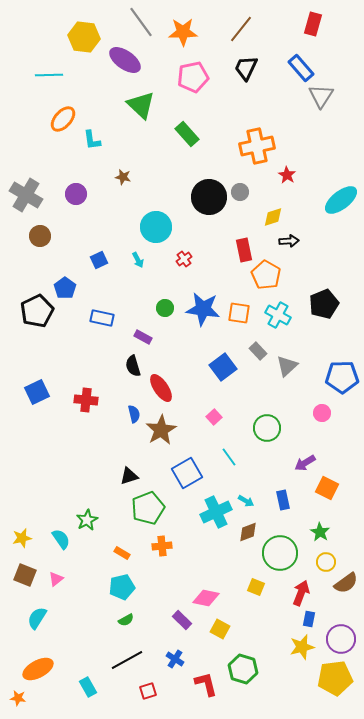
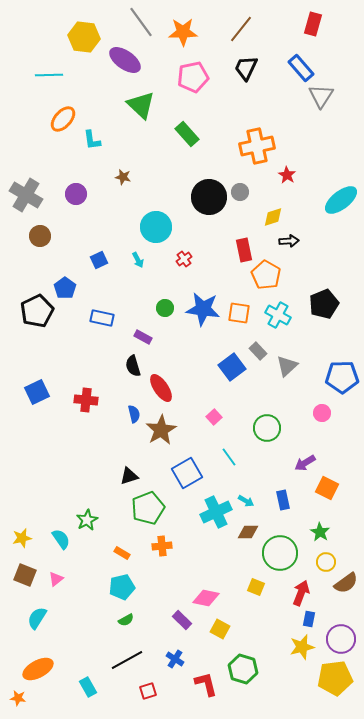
blue square at (223, 367): moved 9 px right
brown diamond at (248, 532): rotated 20 degrees clockwise
